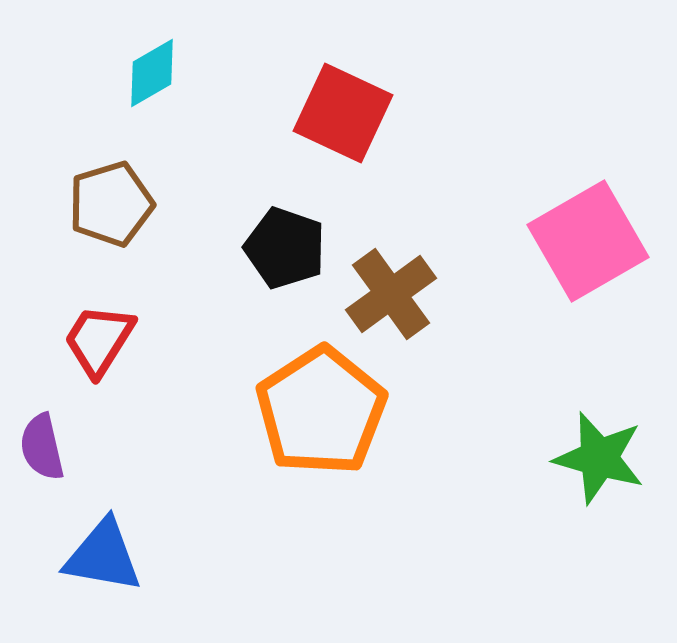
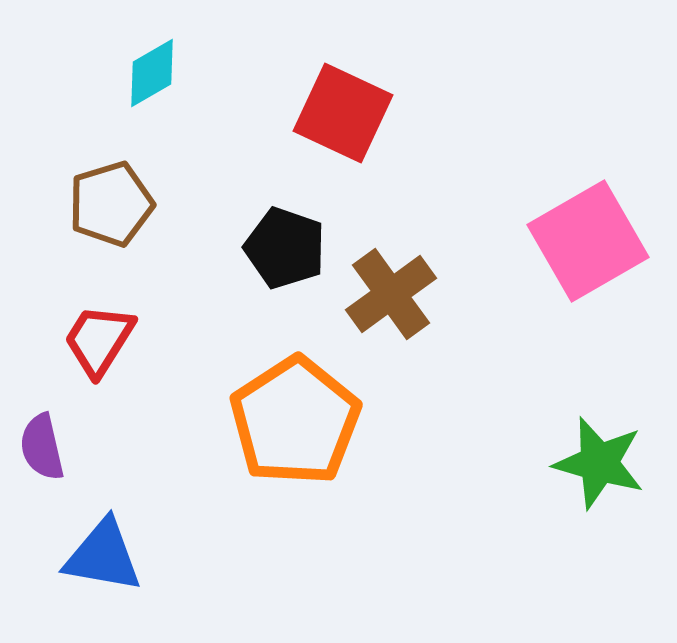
orange pentagon: moved 26 px left, 10 px down
green star: moved 5 px down
